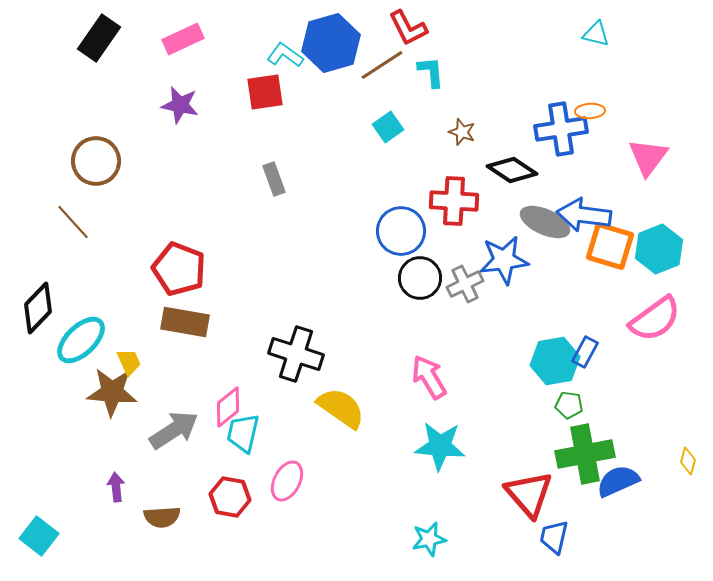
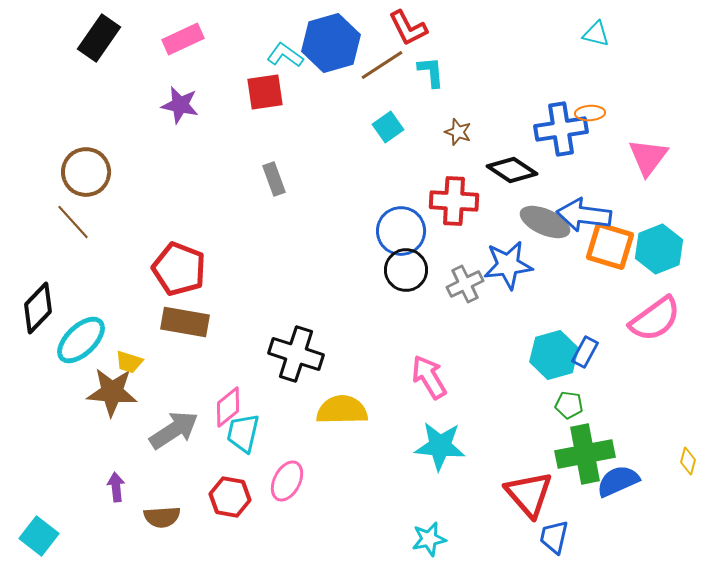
orange ellipse at (590, 111): moved 2 px down
brown star at (462, 132): moved 4 px left
brown circle at (96, 161): moved 10 px left, 11 px down
blue star at (504, 260): moved 4 px right, 5 px down
black circle at (420, 278): moved 14 px left, 8 px up
cyan hexagon at (555, 361): moved 1 px left, 6 px up; rotated 6 degrees counterclockwise
yellow trapezoid at (129, 362): rotated 132 degrees clockwise
yellow semicircle at (341, 408): moved 1 px right, 2 px down; rotated 36 degrees counterclockwise
